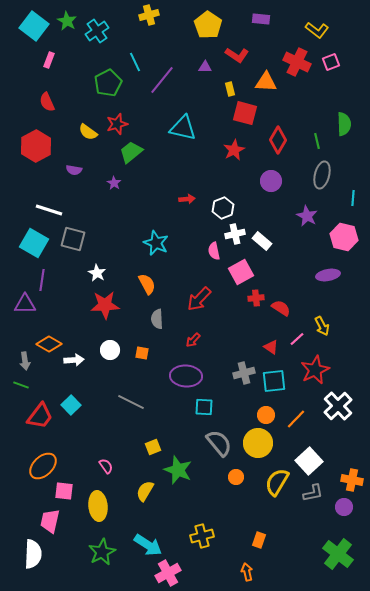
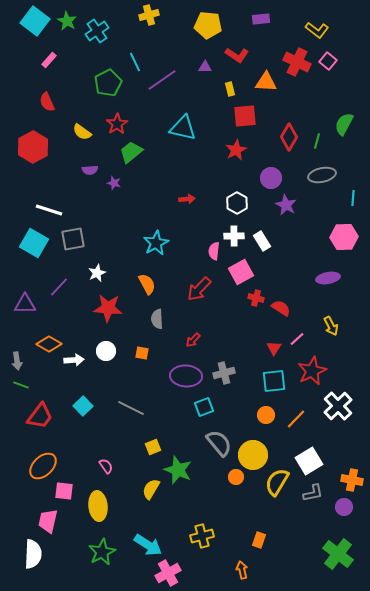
purple rectangle at (261, 19): rotated 12 degrees counterclockwise
yellow pentagon at (208, 25): rotated 28 degrees counterclockwise
cyan square at (34, 26): moved 1 px right, 5 px up
pink rectangle at (49, 60): rotated 21 degrees clockwise
pink square at (331, 62): moved 3 px left, 1 px up; rotated 30 degrees counterclockwise
purple line at (162, 80): rotated 16 degrees clockwise
red square at (245, 113): moved 3 px down; rotated 20 degrees counterclockwise
red star at (117, 124): rotated 15 degrees counterclockwise
green semicircle at (344, 124): rotated 150 degrees counterclockwise
yellow semicircle at (88, 132): moved 6 px left
red diamond at (278, 140): moved 11 px right, 3 px up
green line at (317, 141): rotated 28 degrees clockwise
red hexagon at (36, 146): moved 3 px left, 1 px down
red star at (234, 150): moved 2 px right
purple semicircle at (74, 170): moved 16 px right; rotated 14 degrees counterclockwise
gray ellipse at (322, 175): rotated 64 degrees clockwise
purple circle at (271, 181): moved 3 px up
purple star at (114, 183): rotated 16 degrees counterclockwise
white hexagon at (223, 208): moved 14 px right, 5 px up; rotated 10 degrees counterclockwise
purple star at (307, 216): moved 21 px left, 11 px up
white cross at (235, 234): moved 1 px left, 2 px down; rotated 12 degrees clockwise
pink hexagon at (344, 237): rotated 16 degrees counterclockwise
gray square at (73, 239): rotated 25 degrees counterclockwise
white rectangle at (262, 241): rotated 18 degrees clockwise
cyan star at (156, 243): rotated 20 degrees clockwise
pink semicircle at (214, 251): rotated 18 degrees clockwise
white star at (97, 273): rotated 18 degrees clockwise
purple ellipse at (328, 275): moved 3 px down
purple line at (42, 280): moved 17 px right, 7 px down; rotated 35 degrees clockwise
red cross at (256, 298): rotated 21 degrees clockwise
red arrow at (199, 299): moved 10 px up
red star at (105, 305): moved 3 px right, 3 px down; rotated 8 degrees clockwise
yellow arrow at (322, 326): moved 9 px right
red triangle at (271, 347): moved 3 px right, 1 px down; rotated 28 degrees clockwise
white circle at (110, 350): moved 4 px left, 1 px down
gray arrow at (25, 361): moved 8 px left
red star at (315, 370): moved 3 px left, 1 px down
gray cross at (244, 373): moved 20 px left
gray line at (131, 402): moved 6 px down
cyan square at (71, 405): moved 12 px right, 1 px down
cyan square at (204, 407): rotated 24 degrees counterclockwise
yellow circle at (258, 443): moved 5 px left, 12 px down
white square at (309, 461): rotated 12 degrees clockwise
yellow semicircle at (145, 491): moved 6 px right, 2 px up
pink trapezoid at (50, 521): moved 2 px left
orange arrow at (247, 572): moved 5 px left, 2 px up
